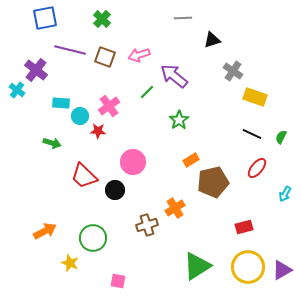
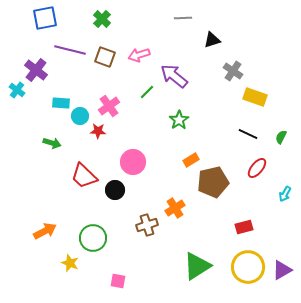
black line: moved 4 px left
